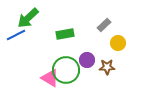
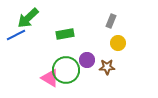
gray rectangle: moved 7 px right, 4 px up; rotated 24 degrees counterclockwise
